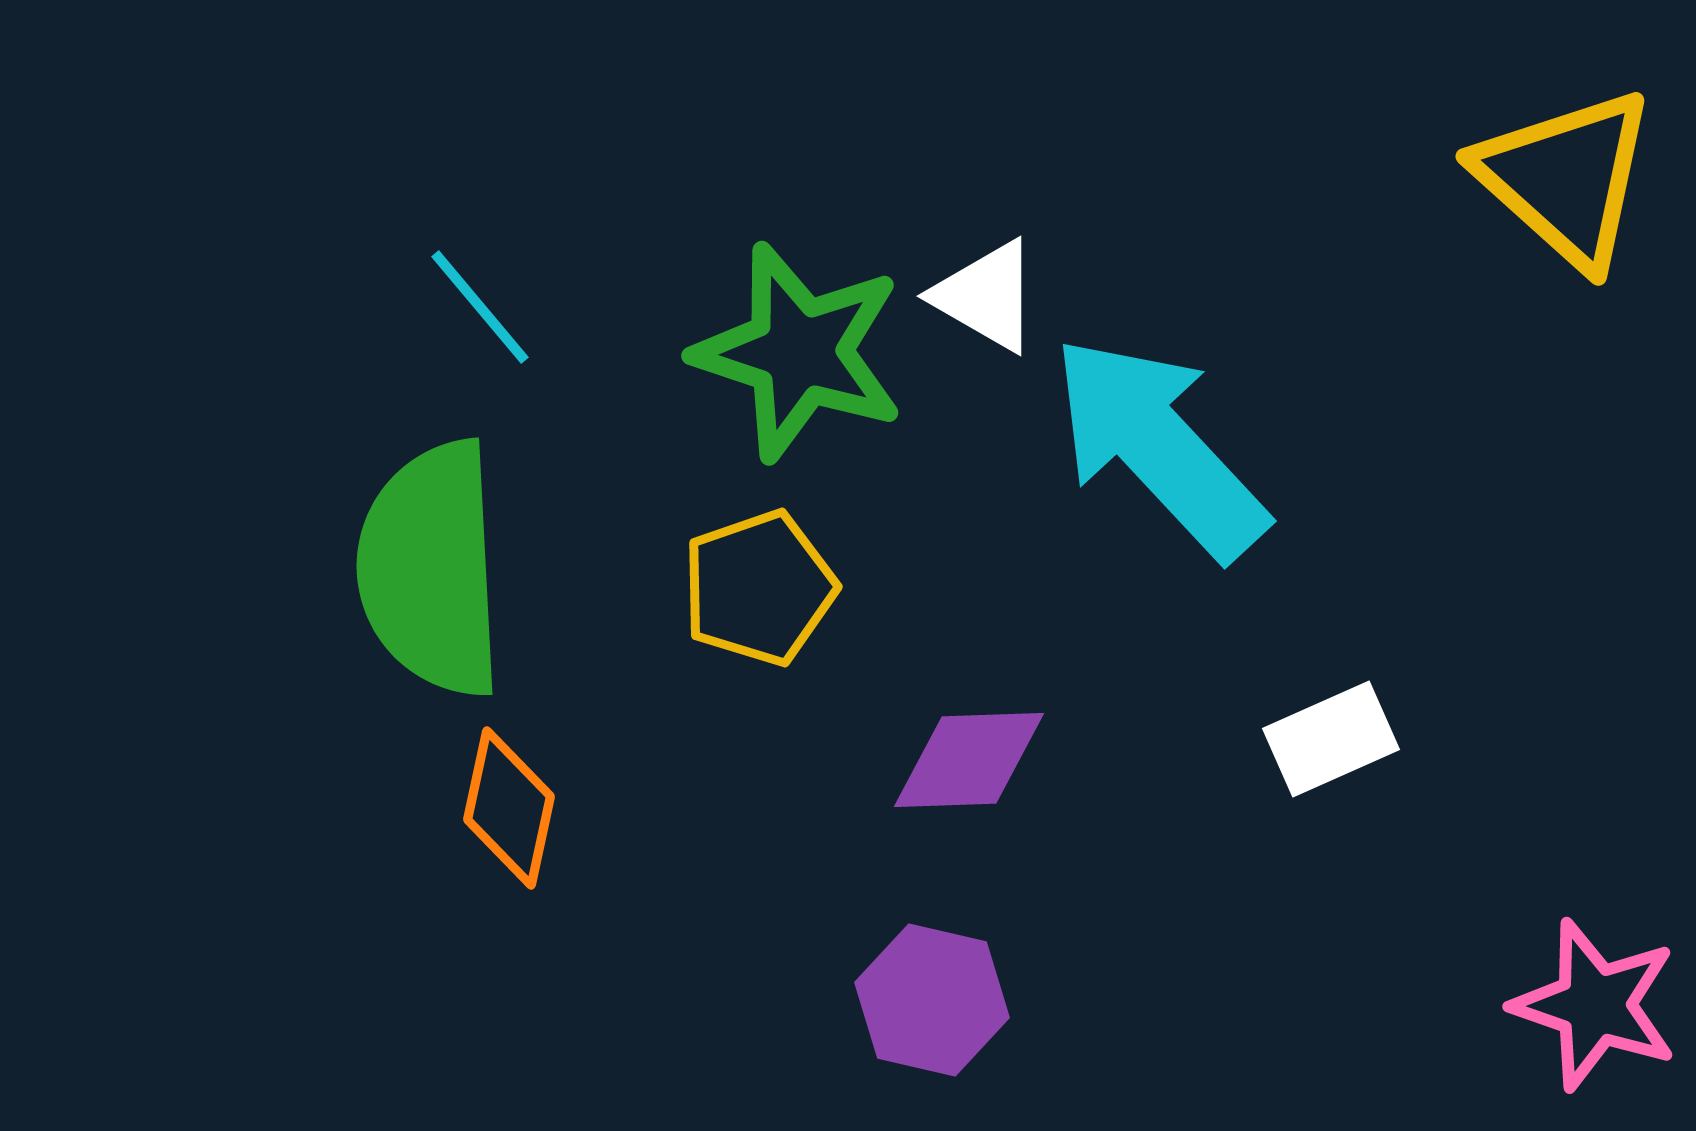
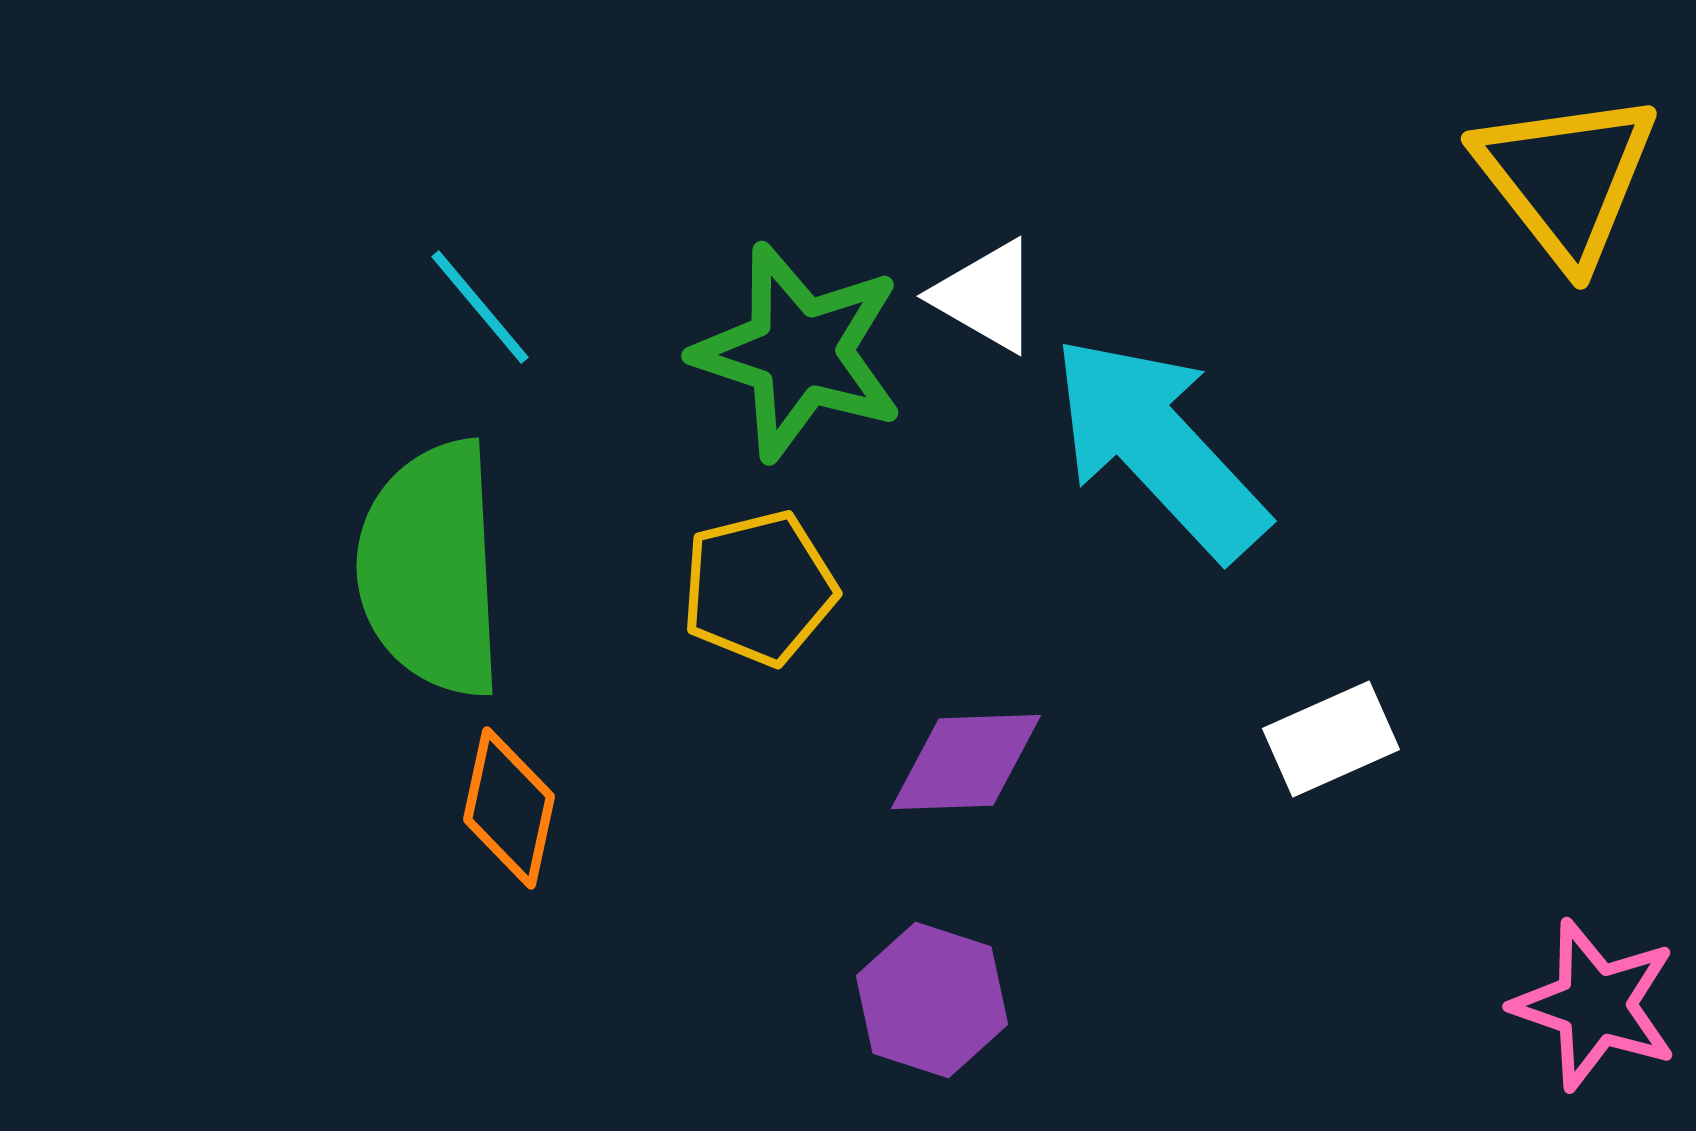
yellow triangle: rotated 10 degrees clockwise
yellow pentagon: rotated 5 degrees clockwise
purple diamond: moved 3 px left, 2 px down
purple hexagon: rotated 5 degrees clockwise
